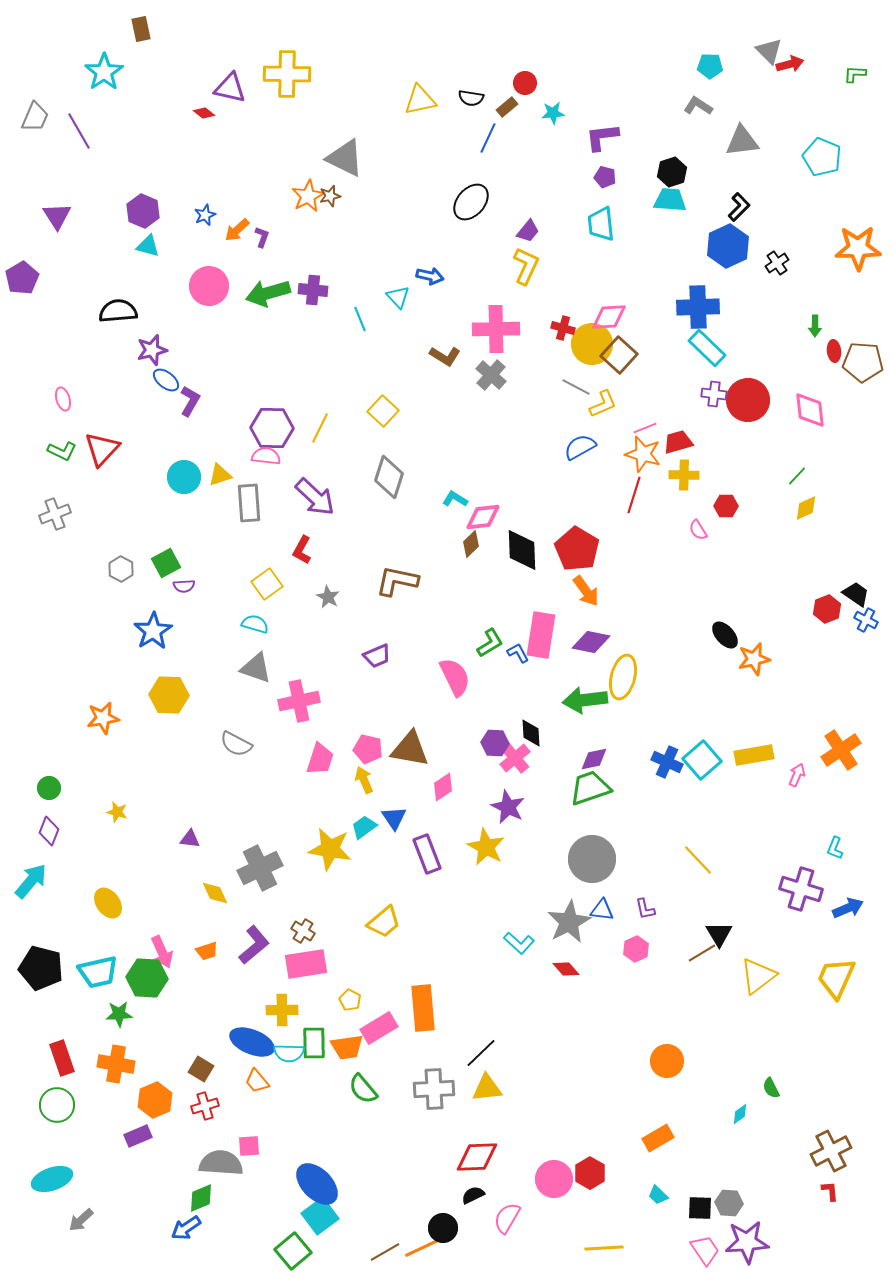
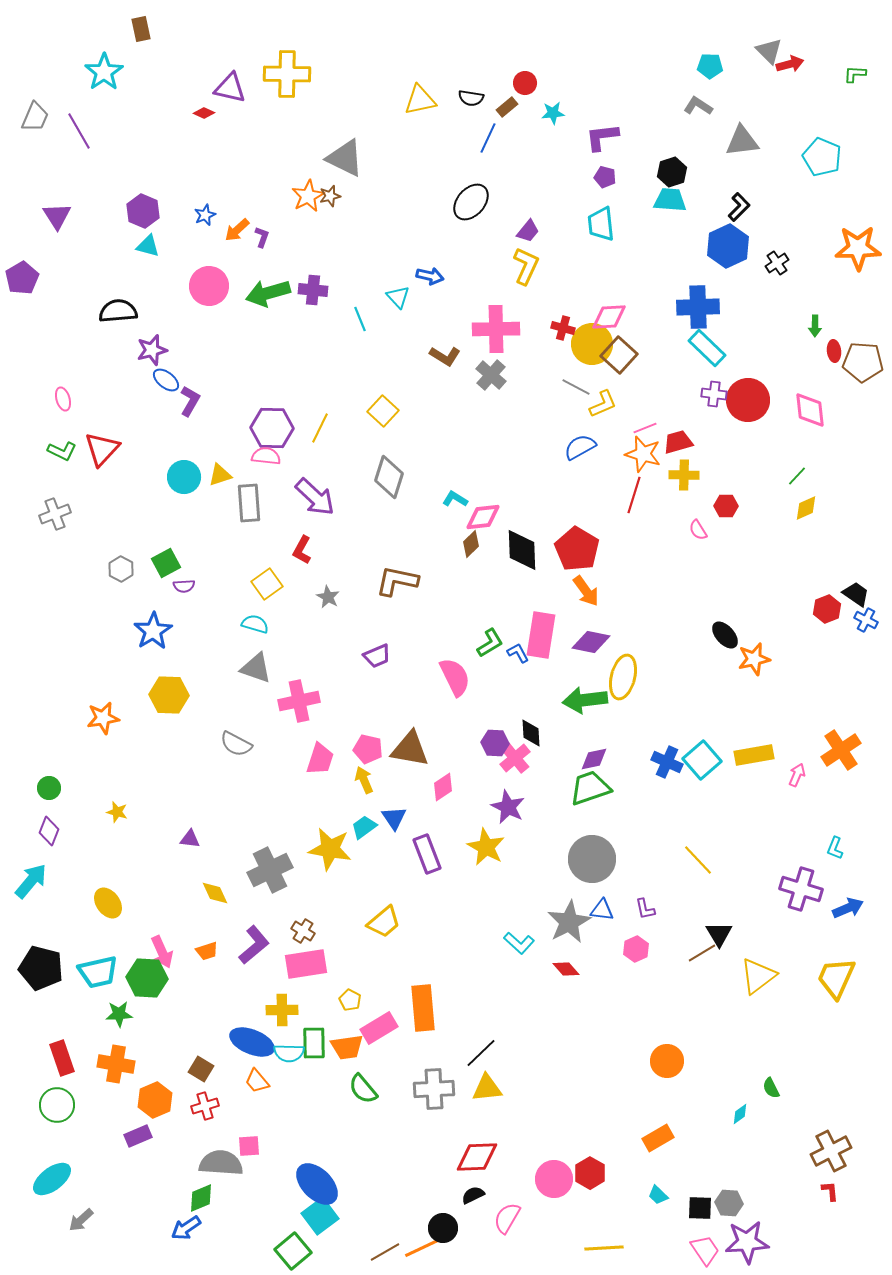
red diamond at (204, 113): rotated 15 degrees counterclockwise
gray cross at (260, 868): moved 10 px right, 2 px down
cyan ellipse at (52, 1179): rotated 18 degrees counterclockwise
